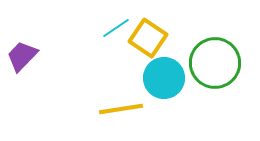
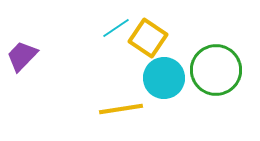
green circle: moved 1 px right, 7 px down
